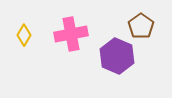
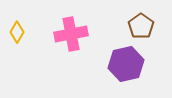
yellow diamond: moved 7 px left, 3 px up
purple hexagon: moved 9 px right, 8 px down; rotated 24 degrees clockwise
